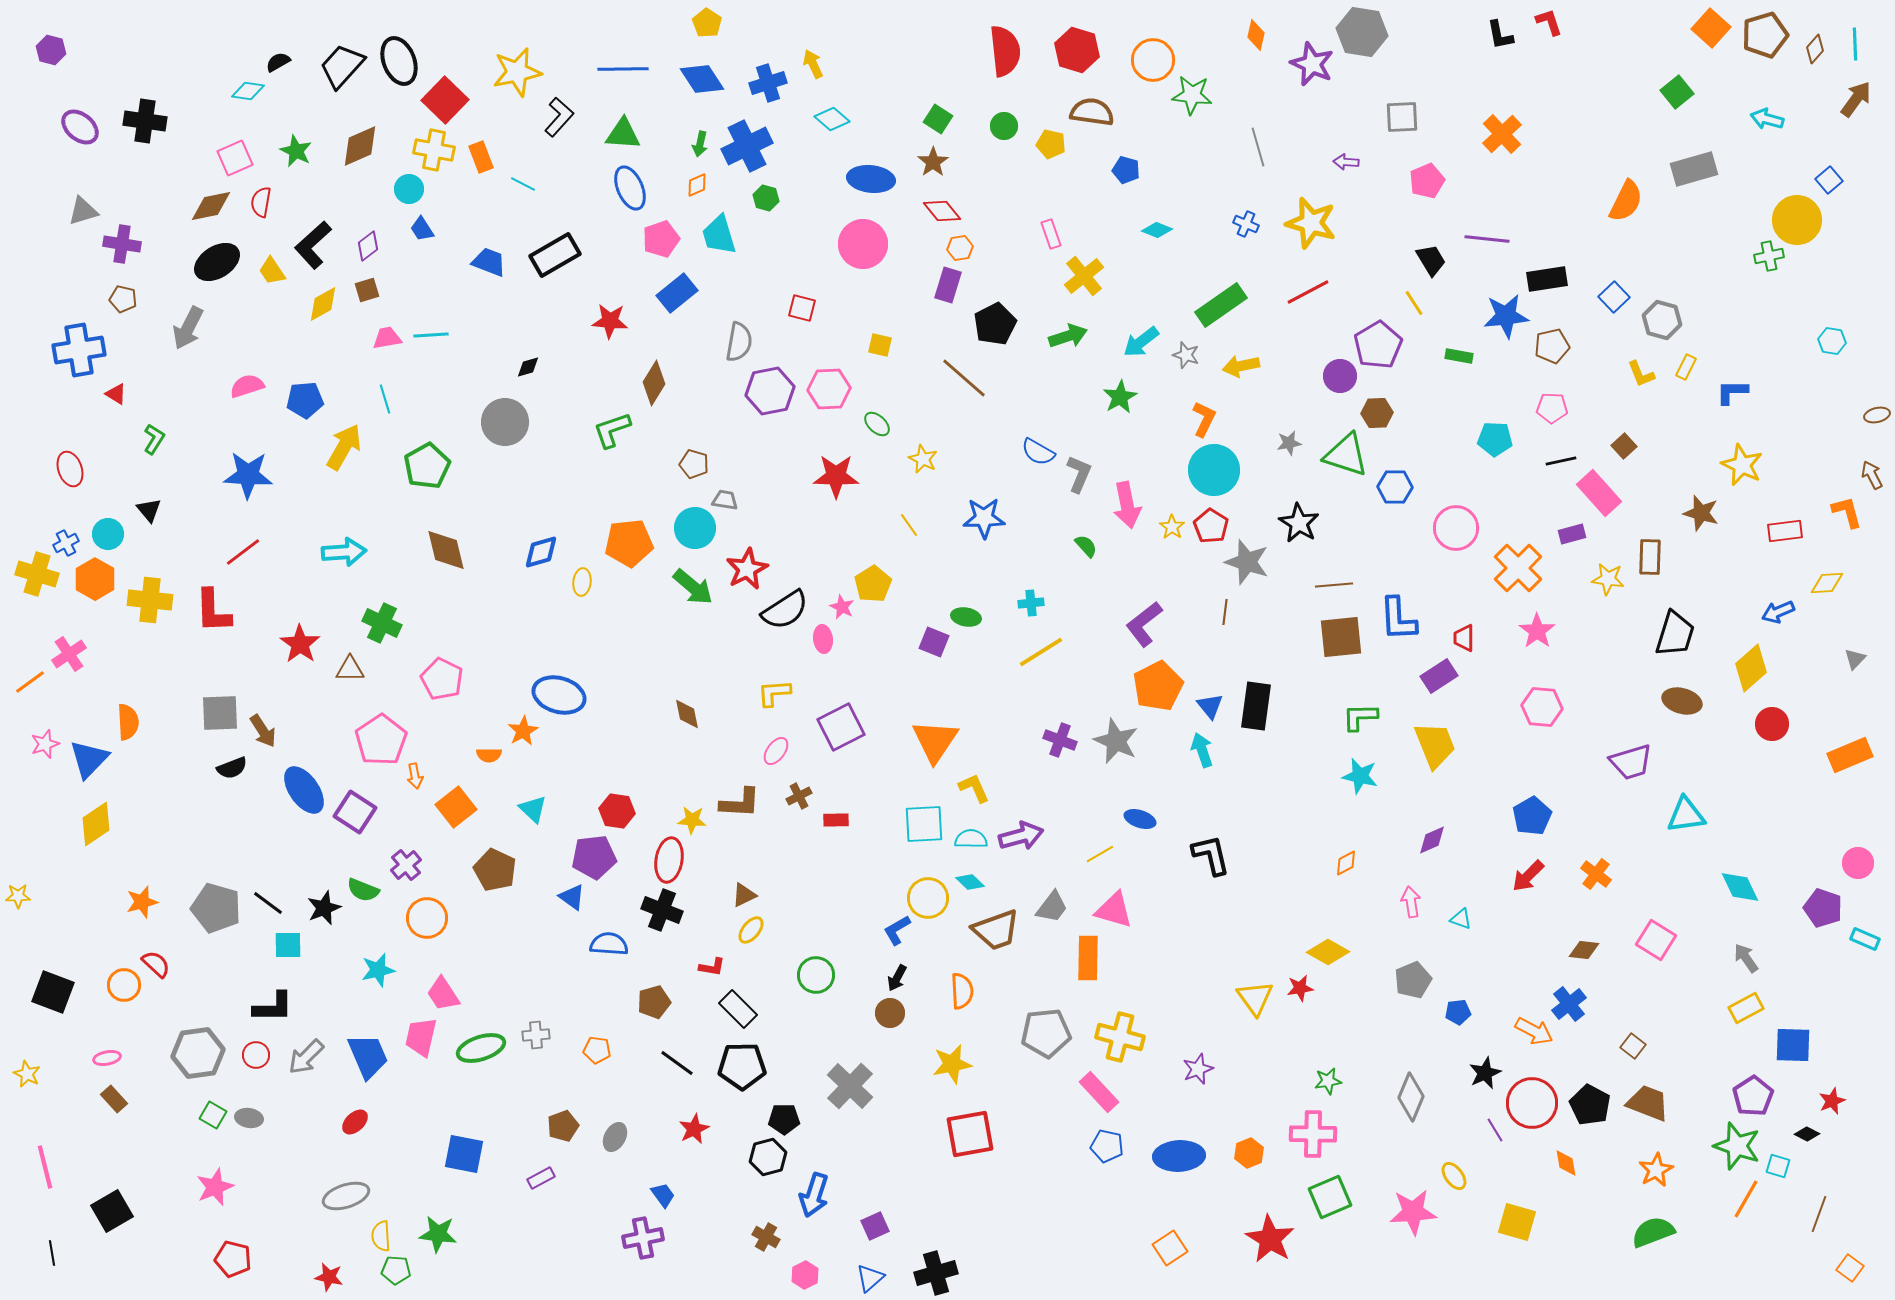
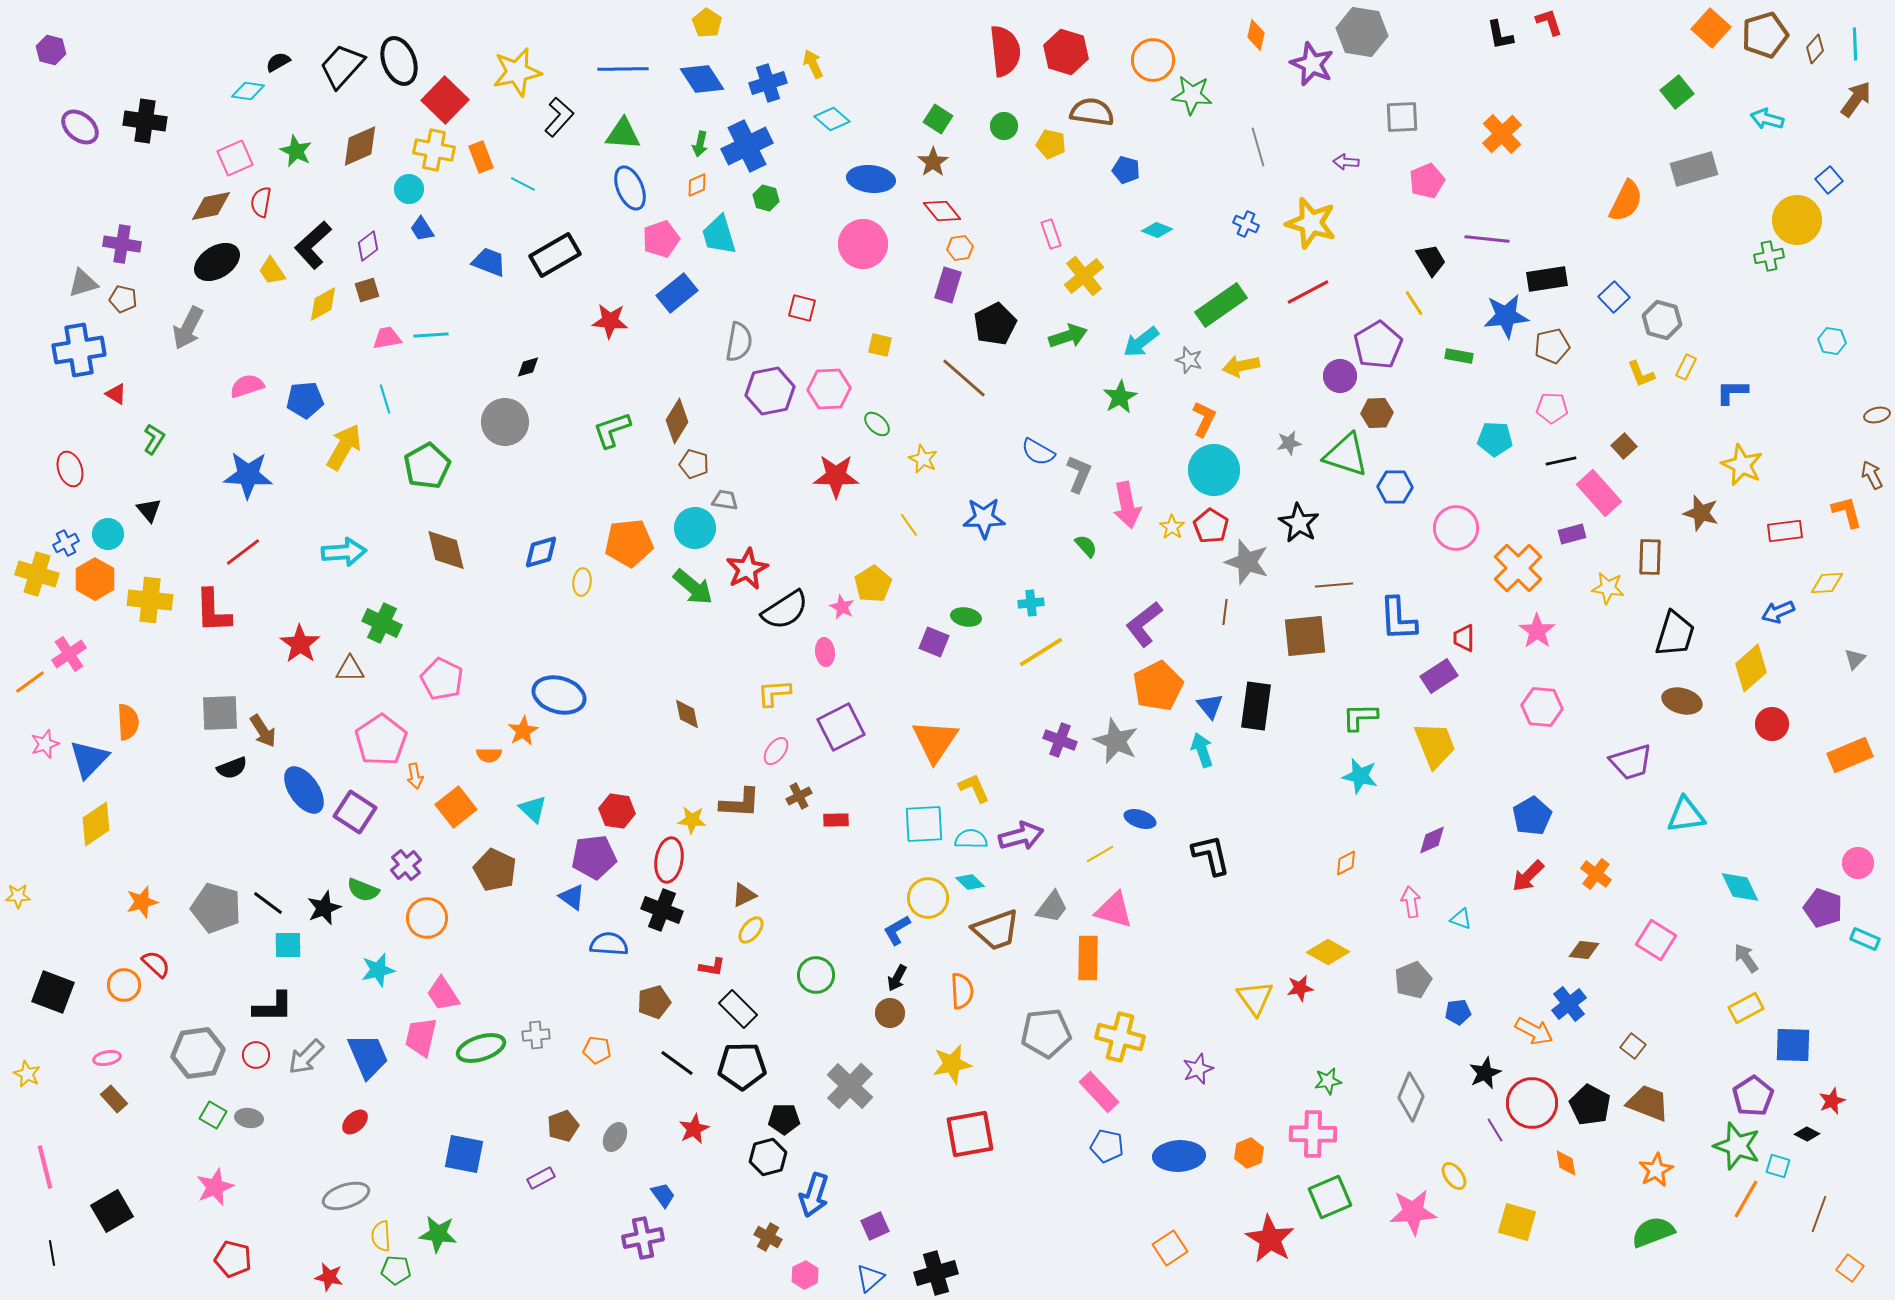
red hexagon at (1077, 50): moved 11 px left, 2 px down
gray triangle at (83, 211): moved 72 px down
gray star at (1186, 355): moved 3 px right, 5 px down
brown diamond at (654, 383): moved 23 px right, 38 px down
yellow star at (1608, 579): moved 9 px down
brown square at (1341, 637): moved 36 px left, 1 px up
pink ellipse at (823, 639): moved 2 px right, 13 px down
brown cross at (766, 1237): moved 2 px right
